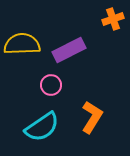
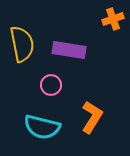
yellow semicircle: rotated 81 degrees clockwise
purple rectangle: rotated 36 degrees clockwise
cyan semicircle: rotated 48 degrees clockwise
